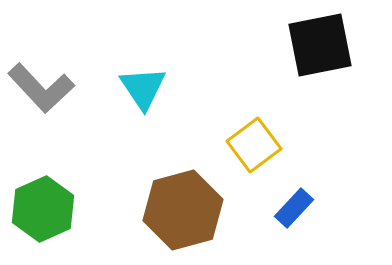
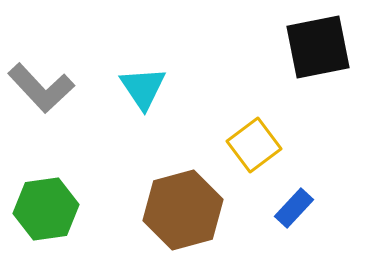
black square: moved 2 px left, 2 px down
green hexagon: moved 3 px right; rotated 16 degrees clockwise
